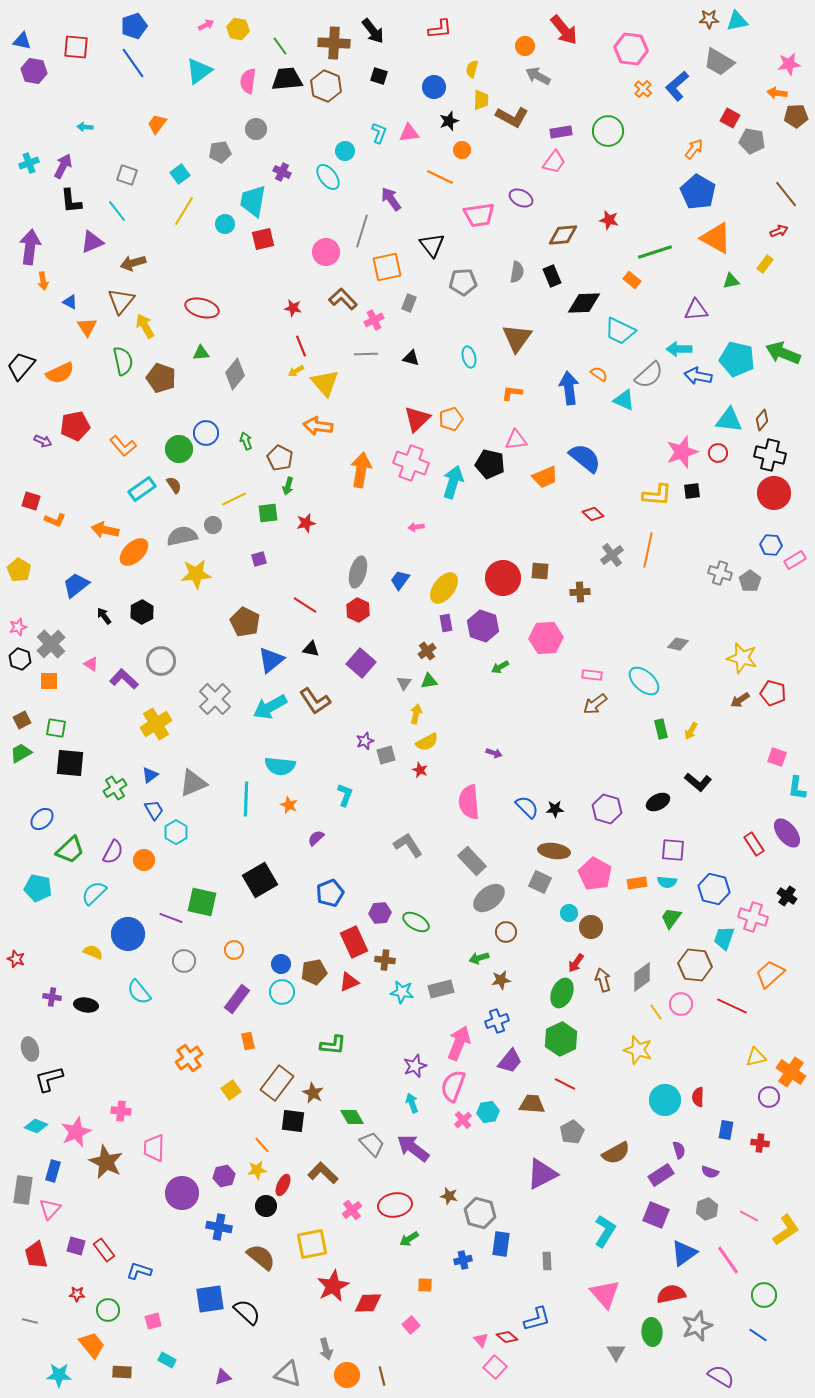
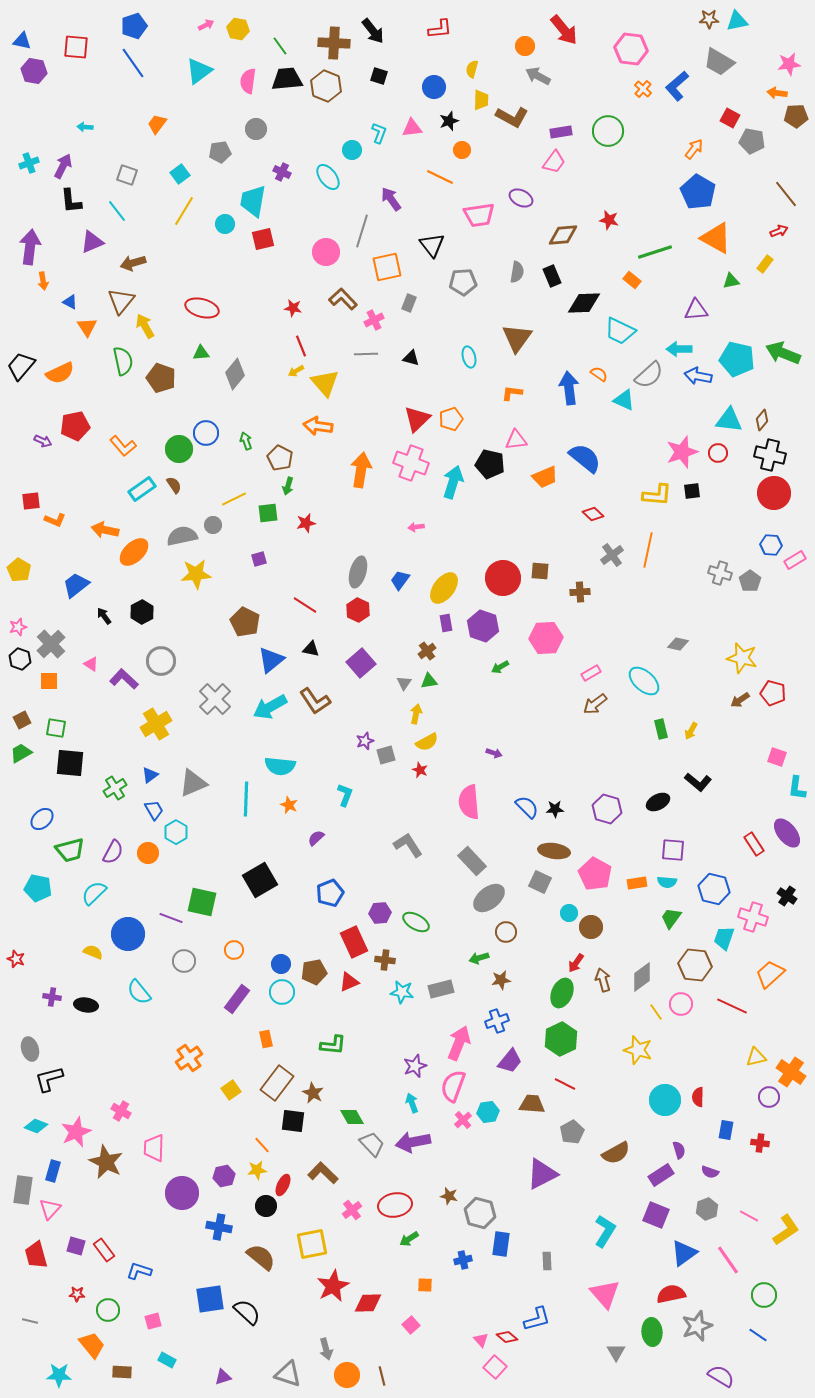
pink triangle at (409, 133): moved 3 px right, 5 px up
cyan circle at (345, 151): moved 7 px right, 1 px up
red square at (31, 501): rotated 24 degrees counterclockwise
purple square at (361, 663): rotated 8 degrees clockwise
pink rectangle at (592, 675): moved 1 px left, 2 px up; rotated 36 degrees counterclockwise
green trapezoid at (70, 850): rotated 28 degrees clockwise
orange circle at (144, 860): moved 4 px right, 7 px up
orange rectangle at (248, 1041): moved 18 px right, 2 px up
pink cross at (121, 1111): rotated 24 degrees clockwise
purple arrow at (413, 1148): moved 6 px up; rotated 48 degrees counterclockwise
